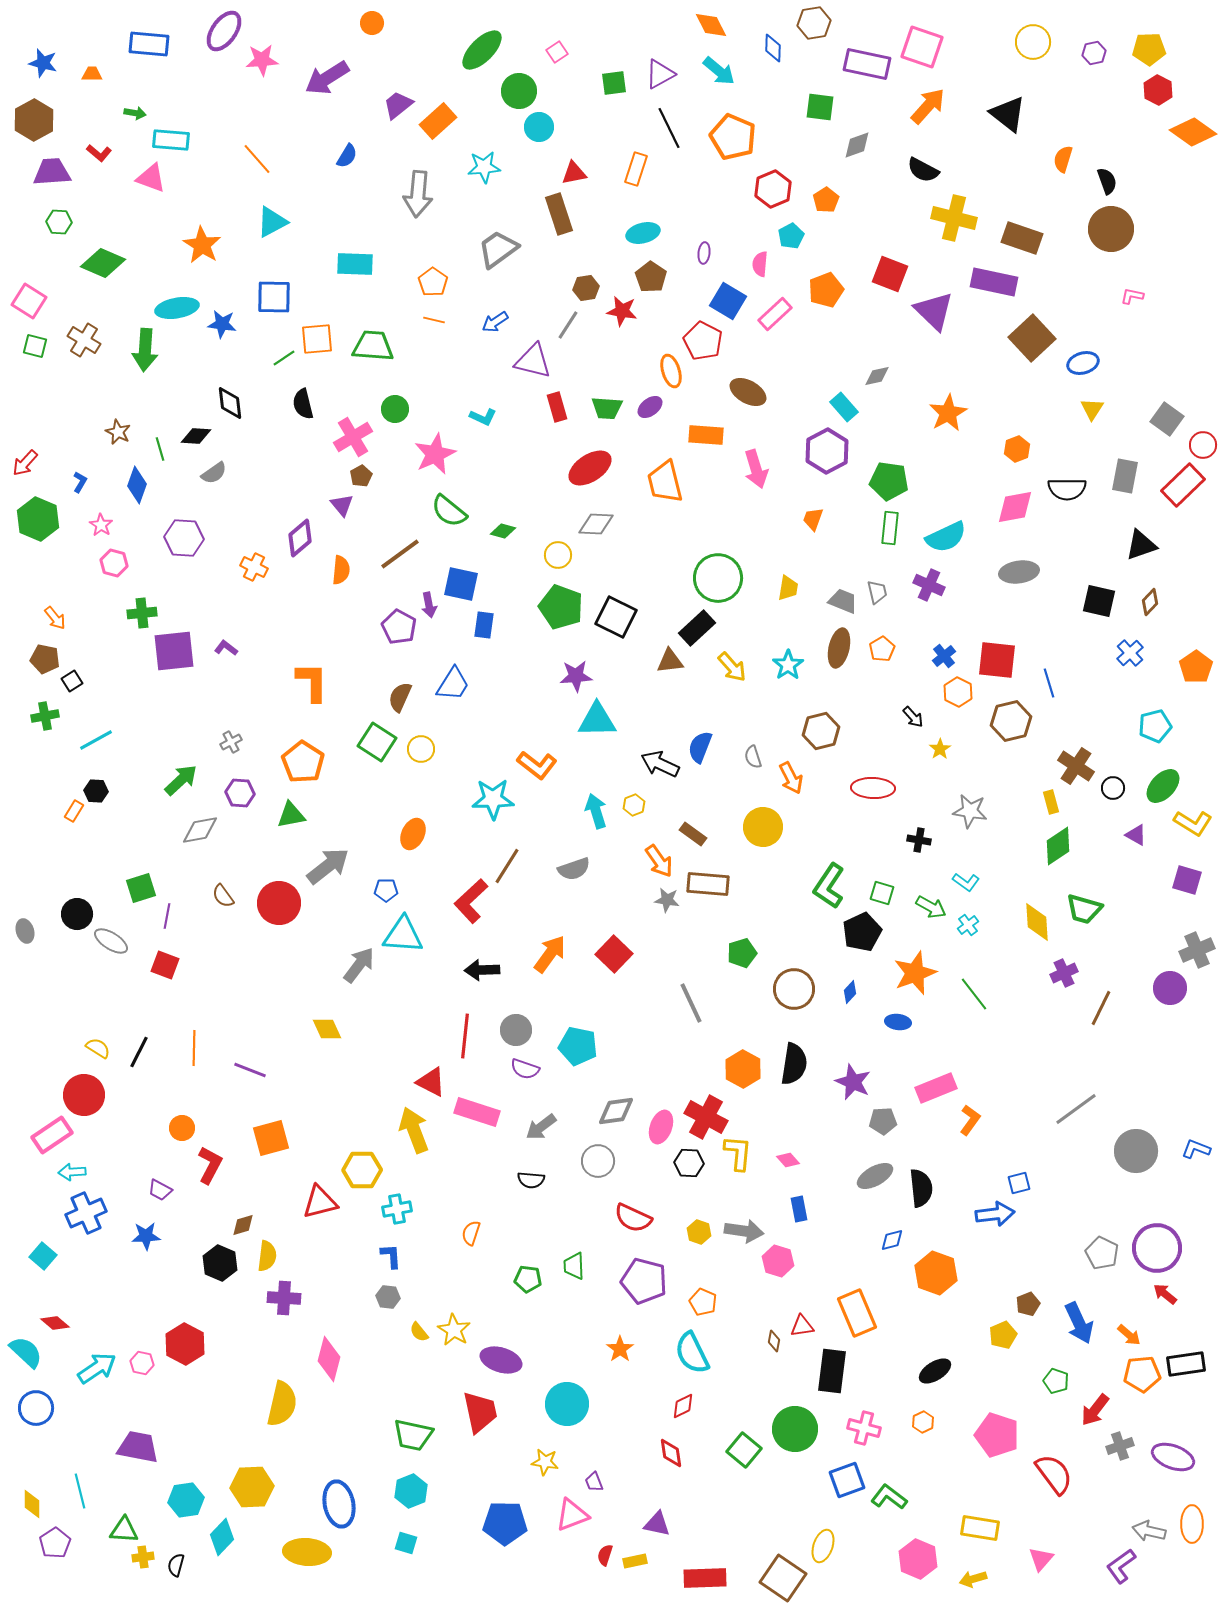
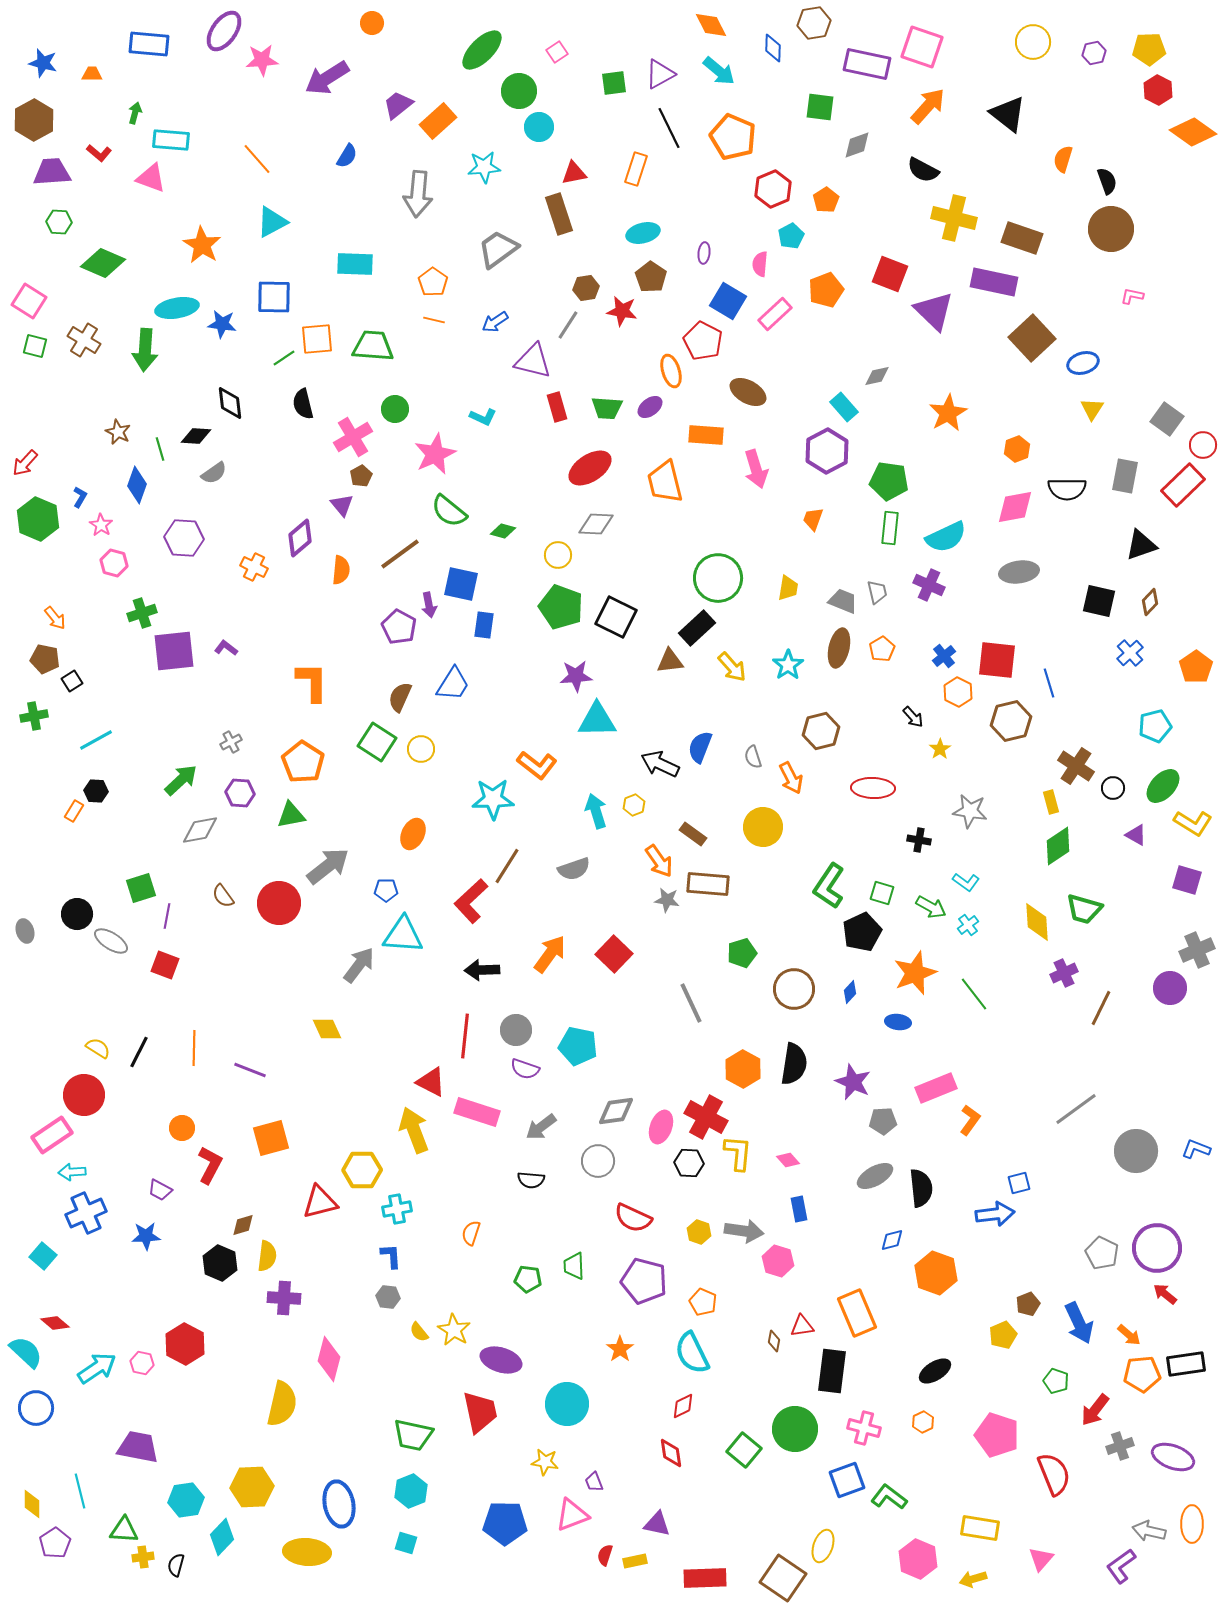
green arrow at (135, 113): rotated 85 degrees counterclockwise
blue L-shape at (80, 482): moved 15 px down
green cross at (142, 613): rotated 12 degrees counterclockwise
green cross at (45, 716): moved 11 px left
red semicircle at (1054, 1474): rotated 15 degrees clockwise
